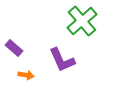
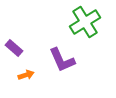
green cross: moved 3 px right, 1 px down; rotated 8 degrees clockwise
orange arrow: rotated 28 degrees counterclockwise
